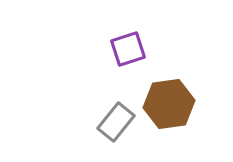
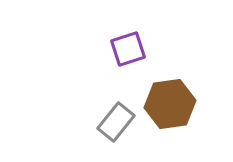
brown hexagon: moved 1 px right
